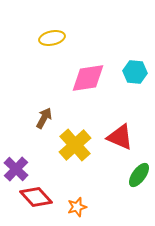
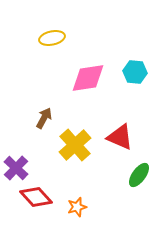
purple cross: moved 1 px up
